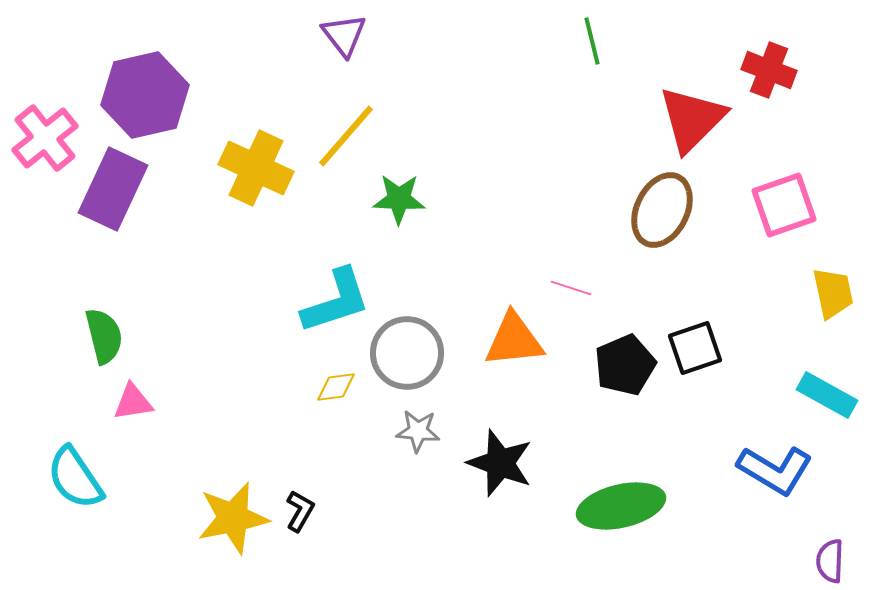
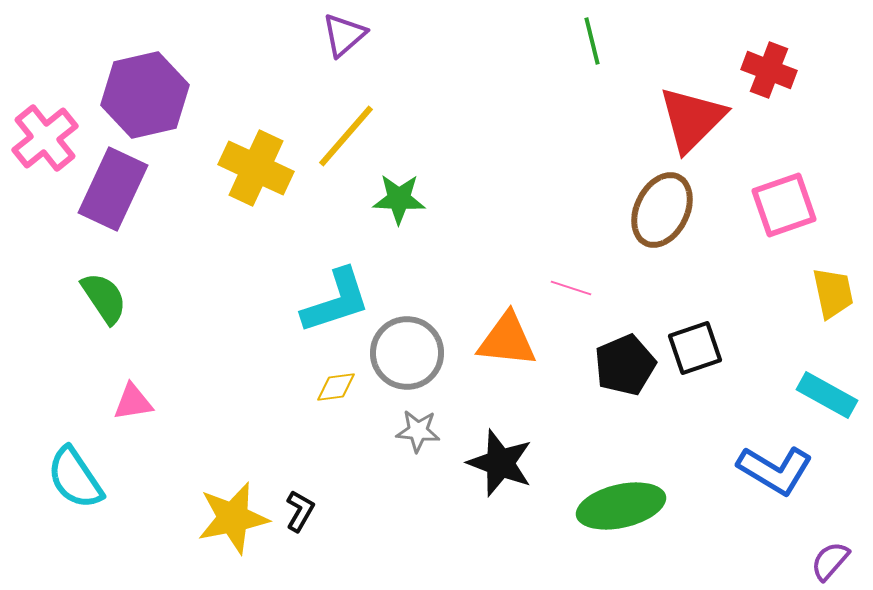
purple triangle: rotated 27 degrees clockwise
green semicircle: moved 38 px up; rotated 20 degrees counterclockwise
orange triangle: moved 7 px left; rotated 12 degrees clockwise
purple semicircle: rotated 39 degrees clockwise
